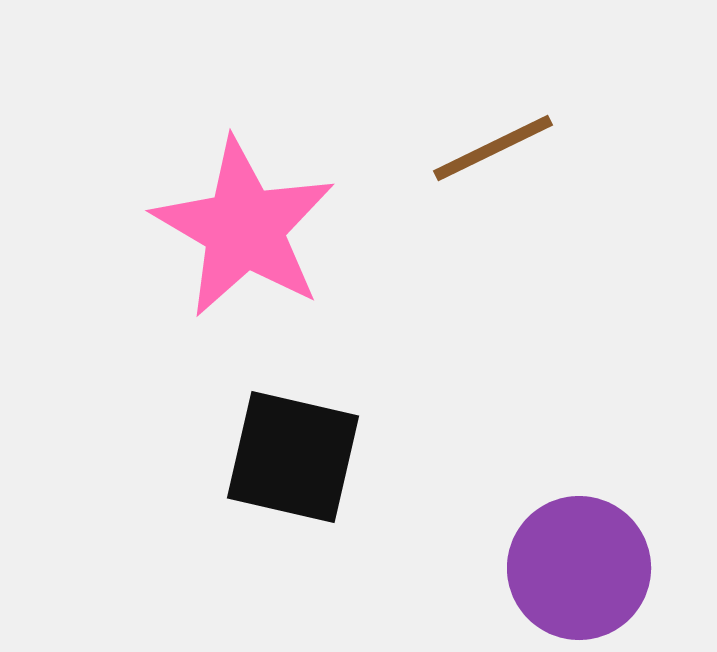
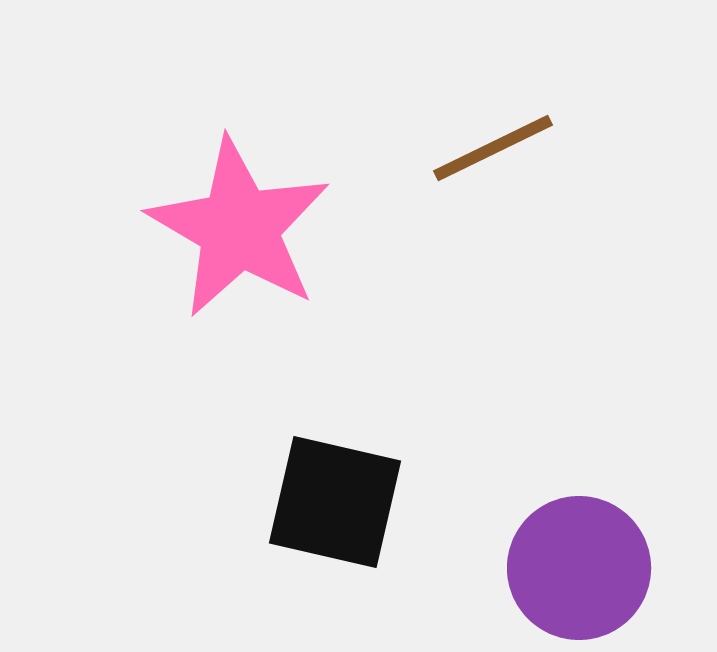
pink star: moved 5 px left
black square: moved 42 px right, 45 px down
